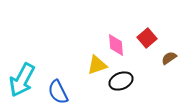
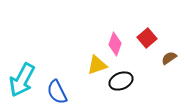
pink diamond: moved 1 px left, 1 px up; rotated 25 degrees clockwise
blue semicircle: moved 1 px left
